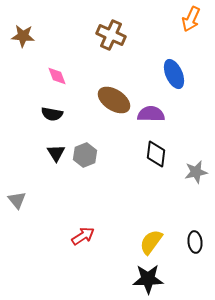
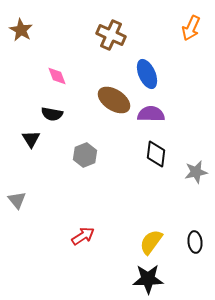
orange arrow: moved 9 px down
brown star: moved 2 px left, 6 px up; rotated 25 degrees clockwise
blue ellipse: moved 27 px left
black triangle: moved 25 px left, 14 px up
